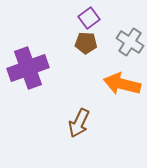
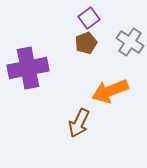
brown pentagon: rotated 25 degrees counterclockwise
purple cross: rotated 9 degrees clockwise
orange arrow: moved 12 px left, 7 px down; rotated 36 degrees counterclockwise
